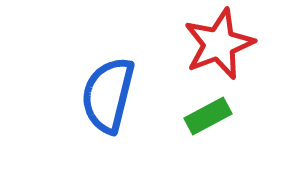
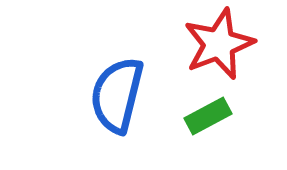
blue semicircle: moved 9 px right
